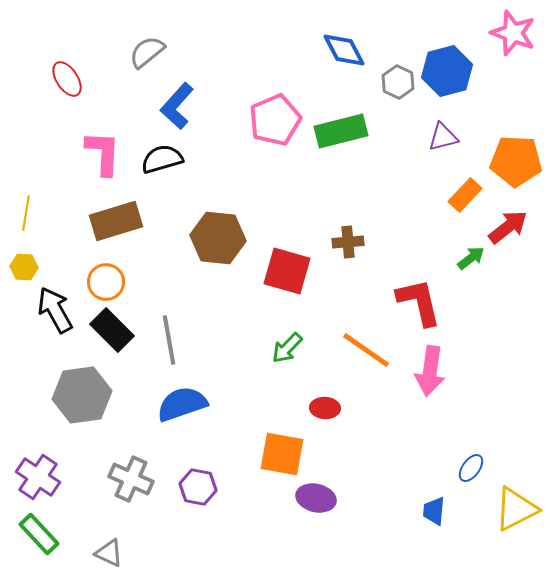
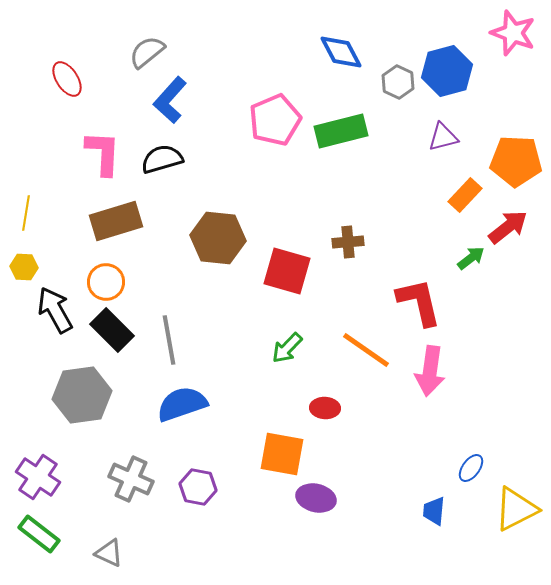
blue diamond at (344, 50): moved 3 px left, 2 px down
blue L-shape at (177, 106): moved 7 px left, 6 px up
green rectangle at (39, 534): rotated 9 degrees counterclockwise
